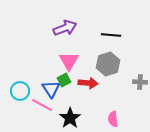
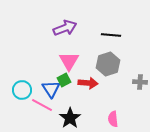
cyan circle: moved 2 px right, 1 px up
